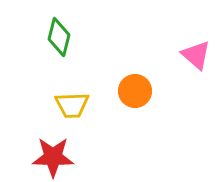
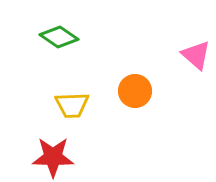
green diamond: rotated 69 degrees counterclockwise
